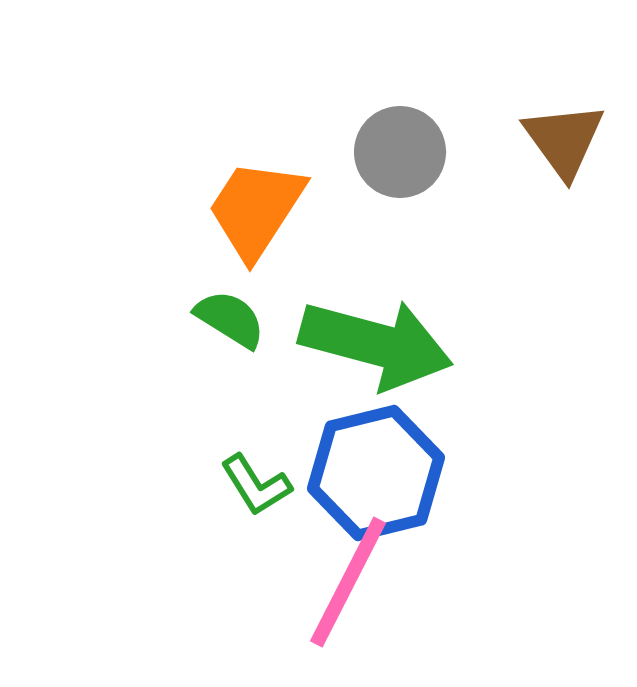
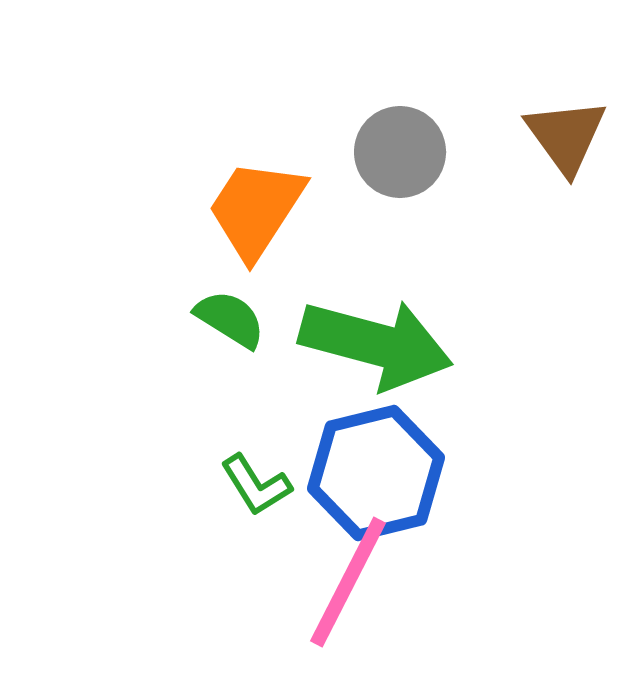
brown triangle: moved 2 px right, 4 px up
